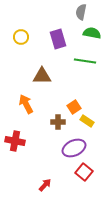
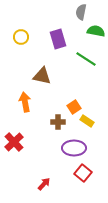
green semicircle: moved 4 px right, 2 px up
green line: moved 1 px right, 2 px up; rotated 25 degrees clockwise
brown triangle: rotated 12 degrees clockwise
orange arrow: moved 1 px left, 2 px up; rotated 18 degrees clockwise
red cross: moved 1 px left, 1 px down; rotated 36 degrees clockwise
purple ellipse: rotated 25 degrees clockwise
red square: moved 1 px left, 1 px down
red arrow: moved 1 px left, 1 px up
